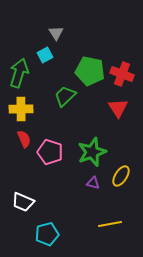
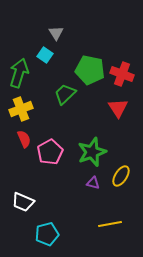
cyan square: rotated 28 degrees counterclockwise
green pentagon: moved 1 px up
green trapezoid: moved 2 px up
yellow cross: rotated 20 degrees counterclockwise
pink pentagon: rotated 25 degrees clockwise
